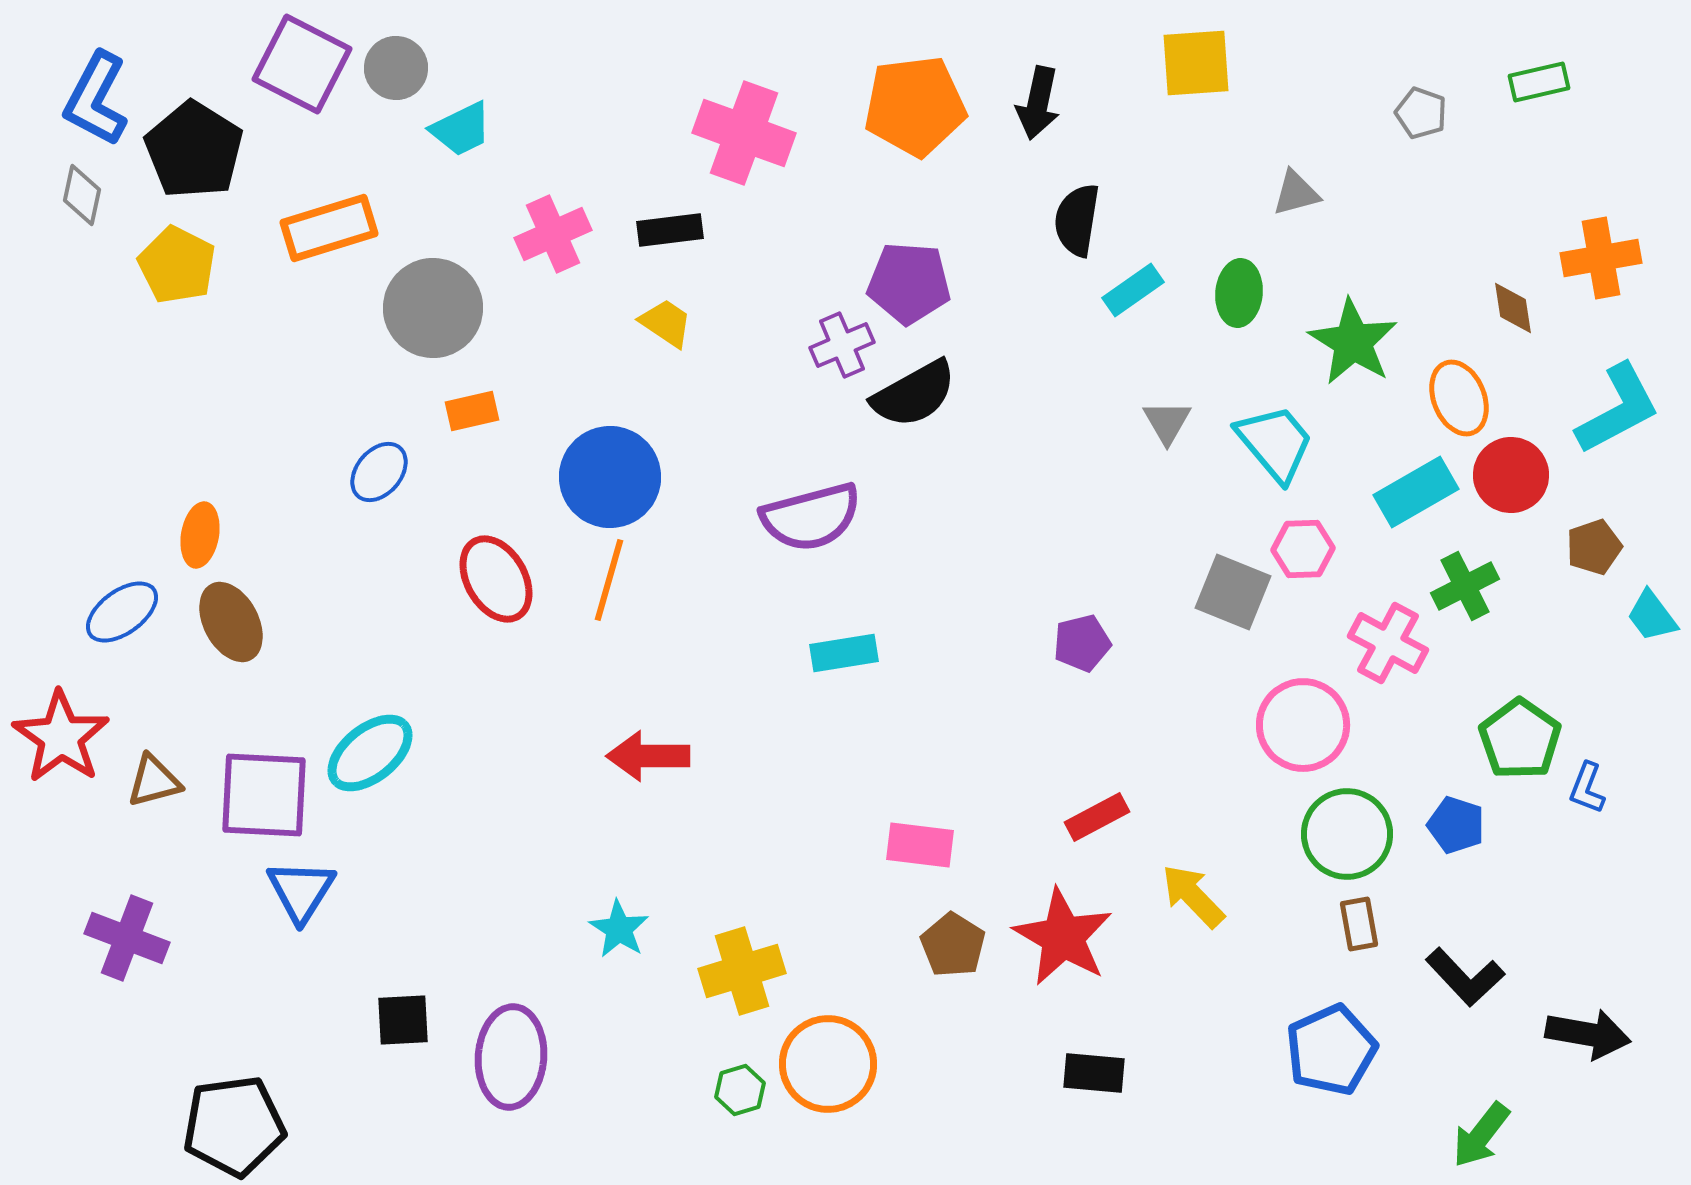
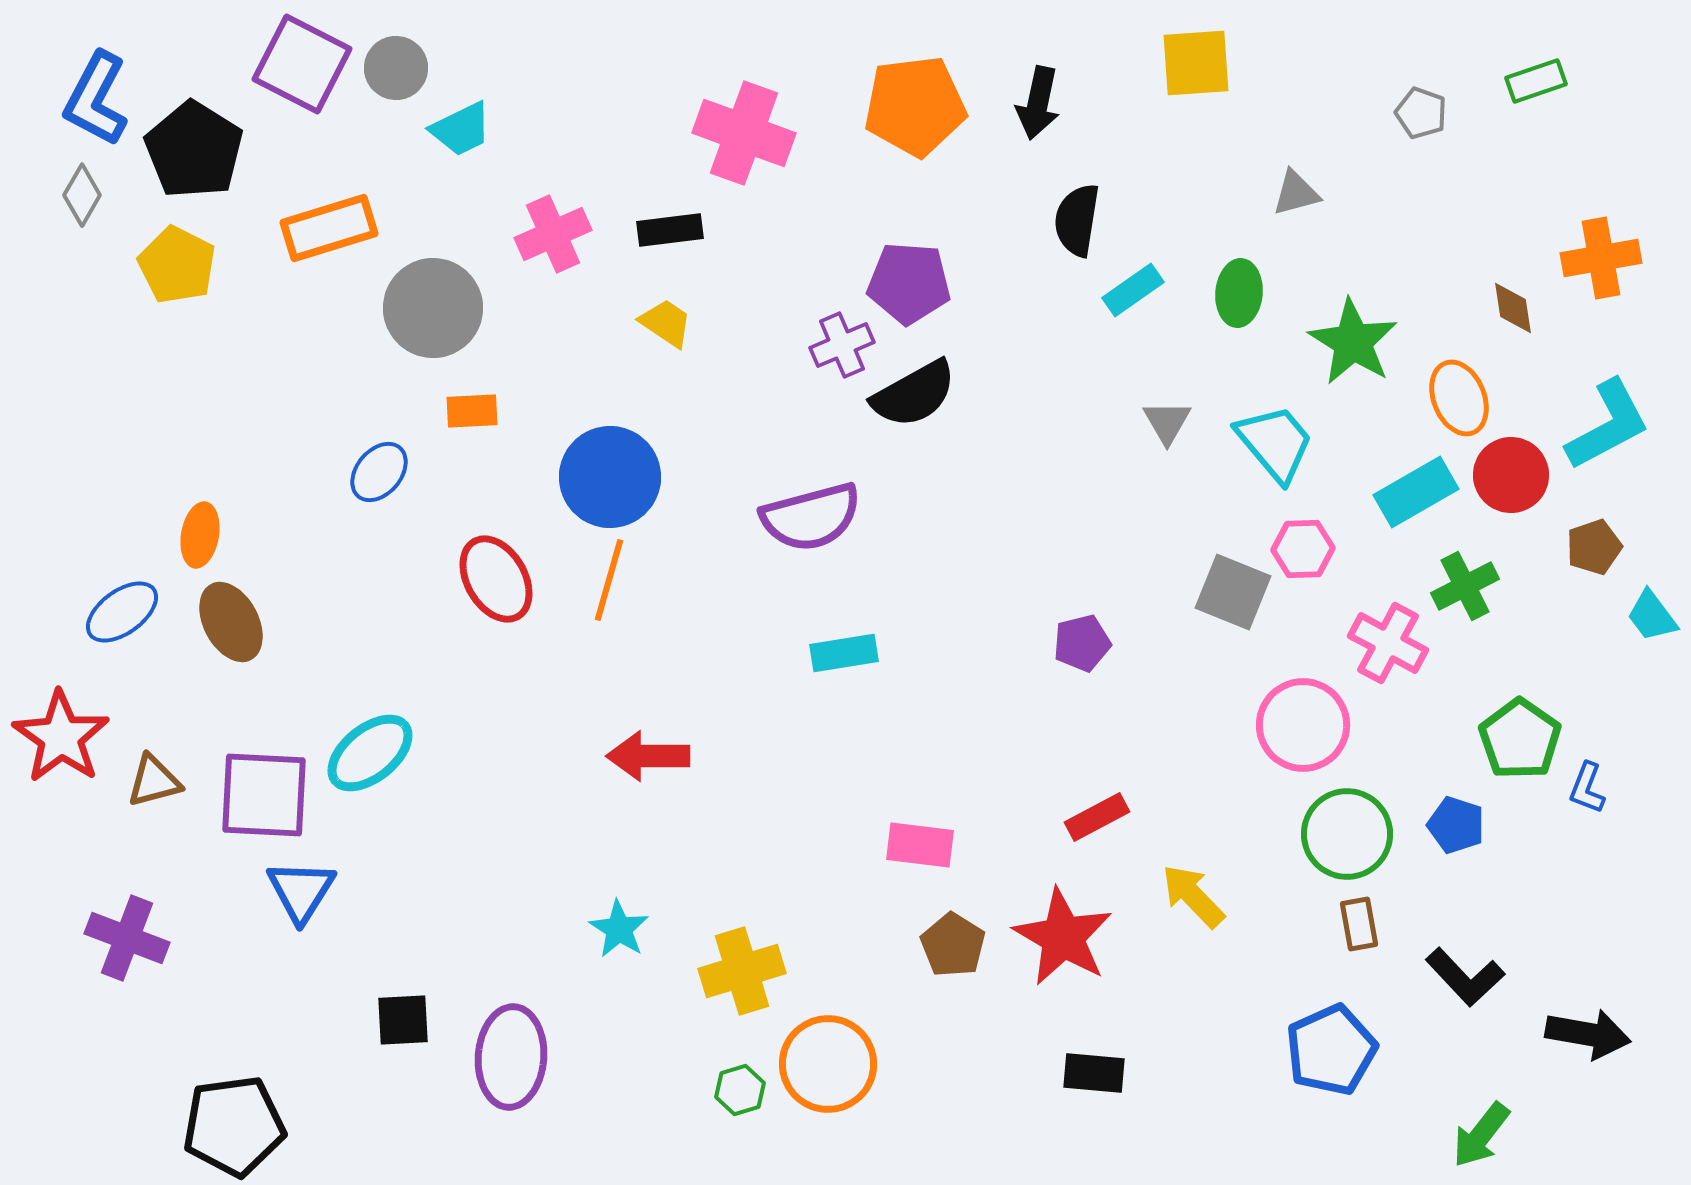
green rectangle at (1539, 82): moved 3 px left, 1 px up; rotated 6 degrees counterclockwise
gray diamond at (82, 195): rotated 18 degrees clockwise
cyan L-shape at (1618, 409): moved 10 px left, 16 px down
orange rectangle at (472, 411): rotated 10 degrees clockwise
